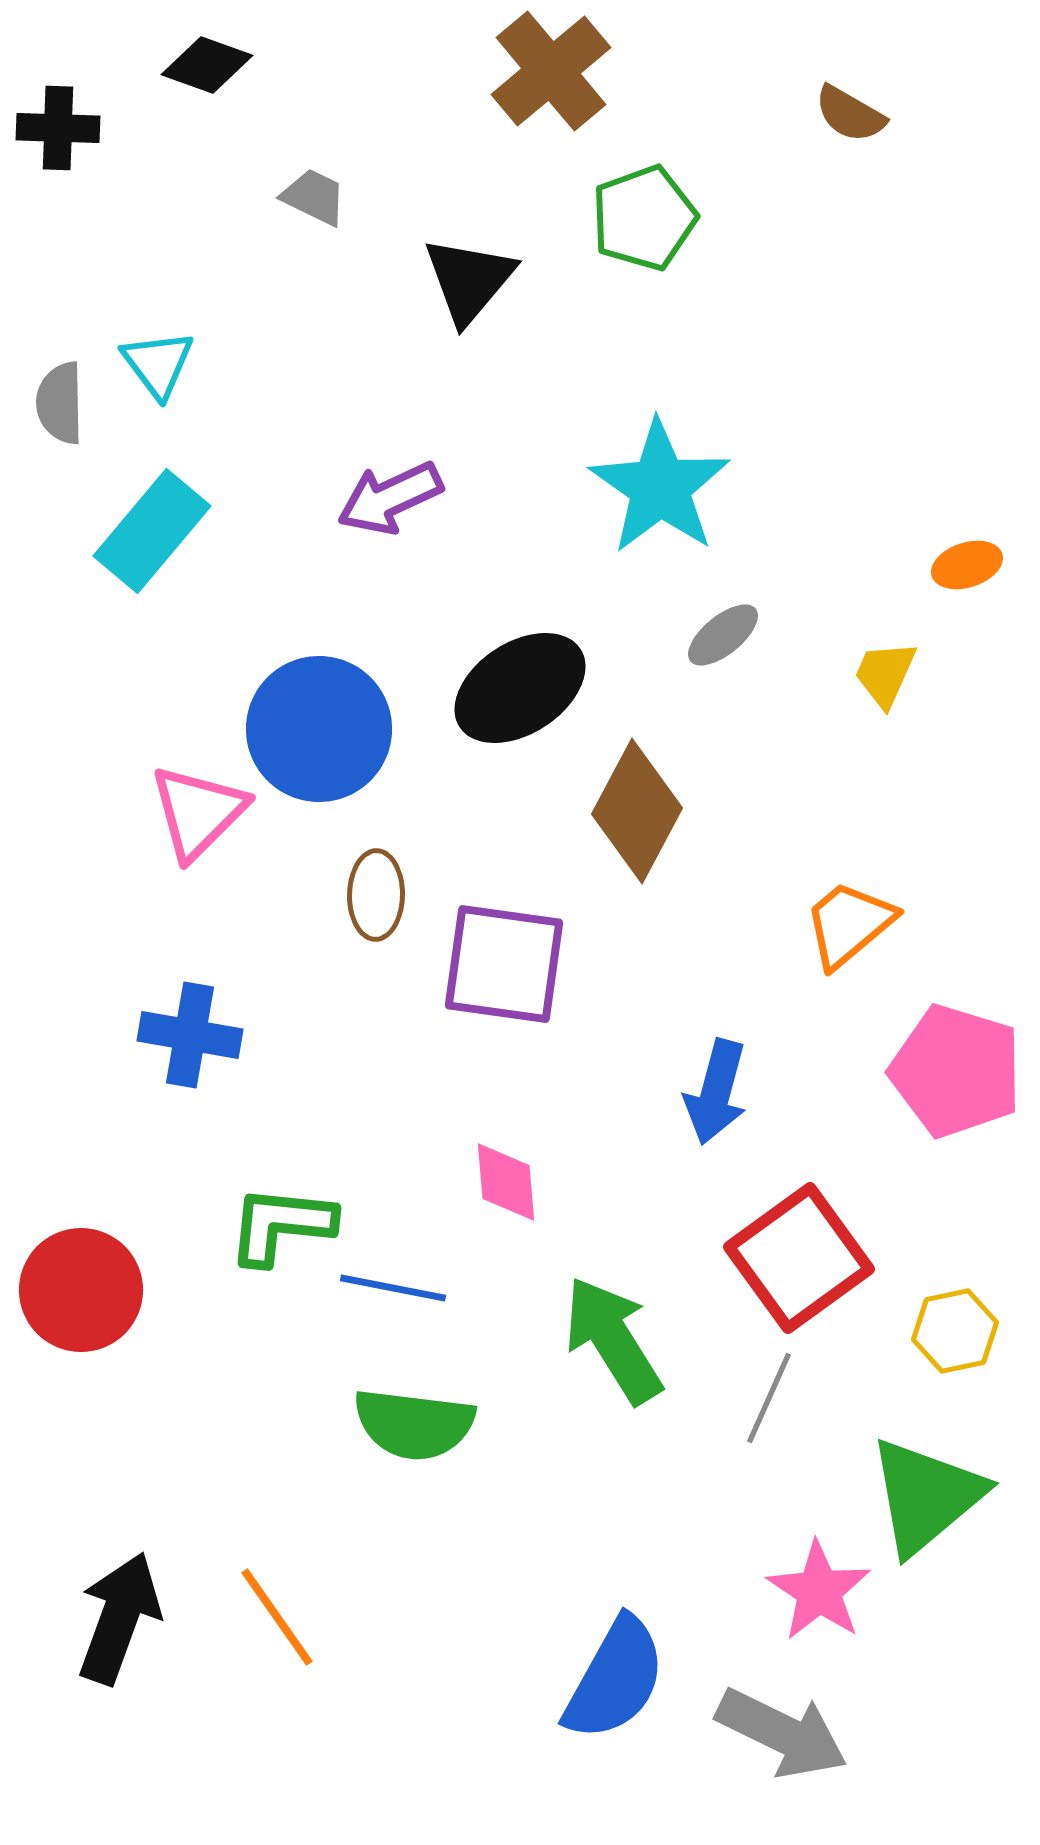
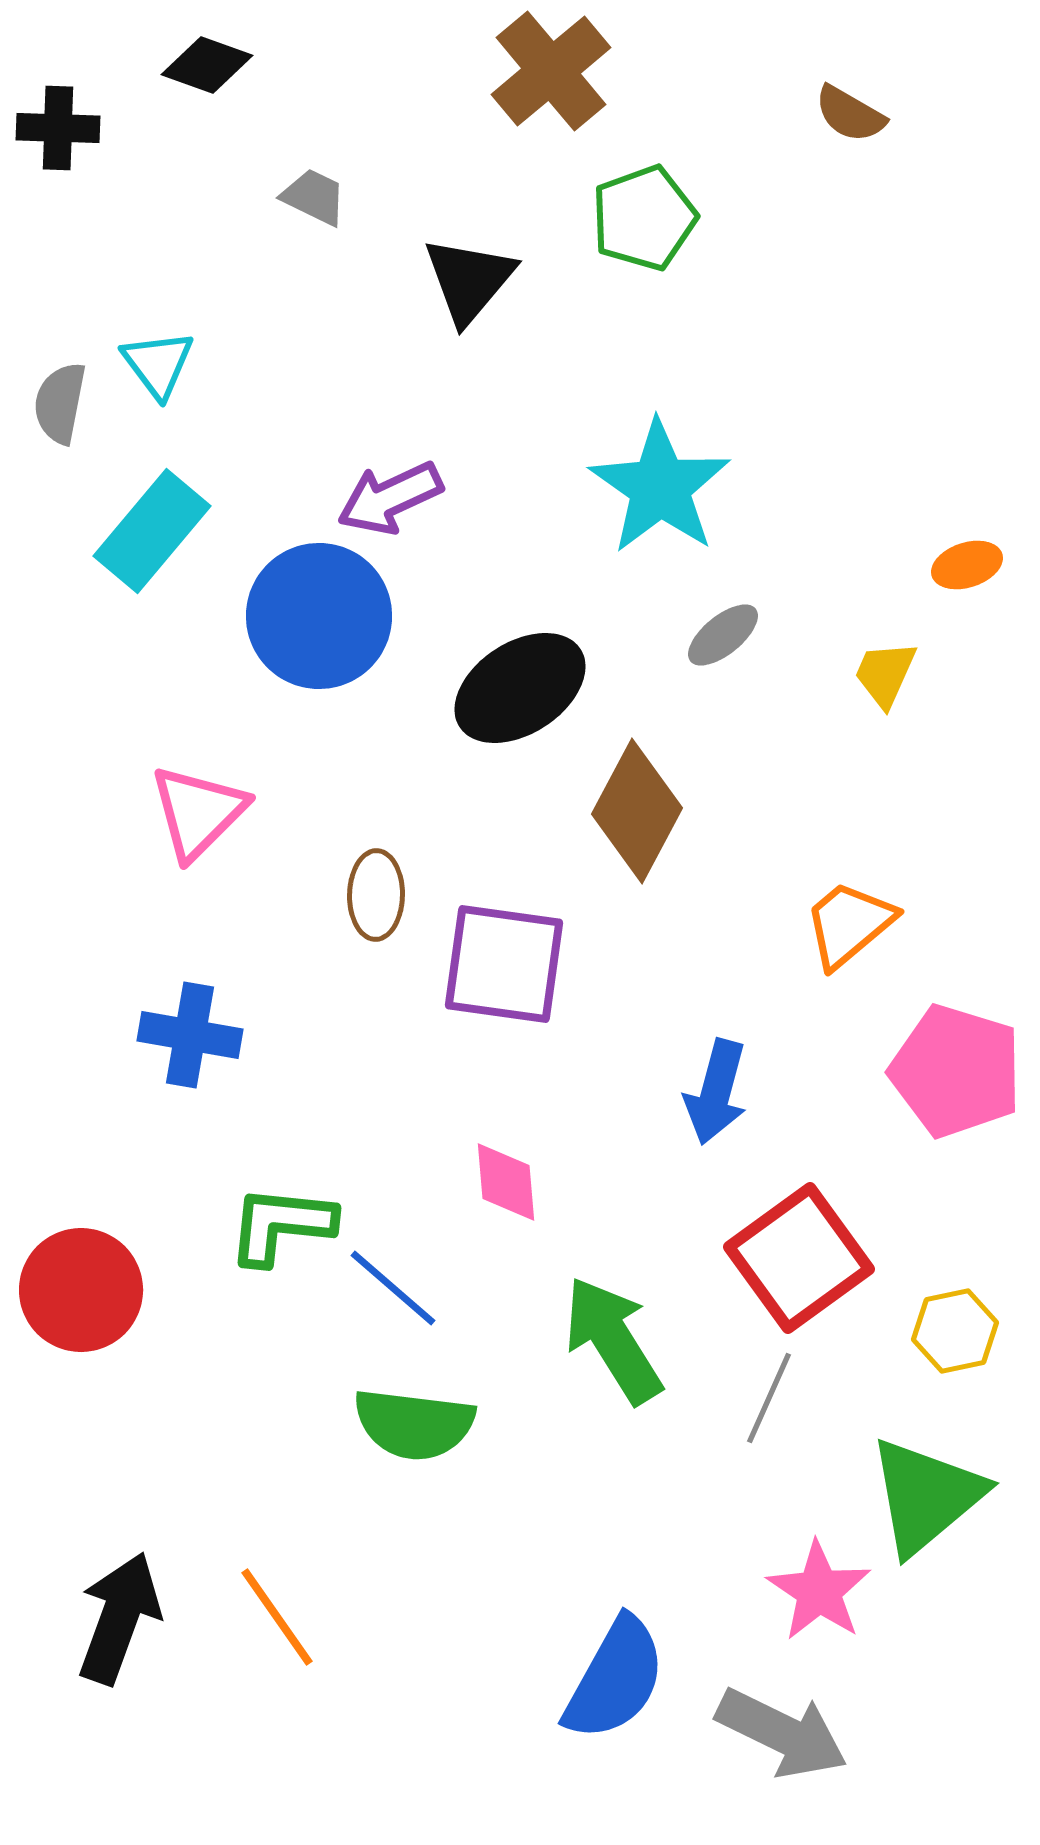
gray semicircle: rotated 12 degrees clockwise
blue circle: moved 113 px up
blue line: rotated 30 degrees clockwise
